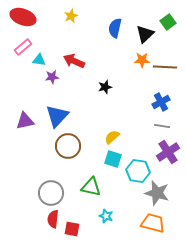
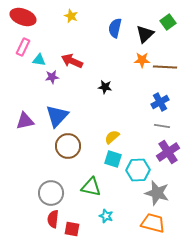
yellow star: rotated 24 degrees counterclockwise
pink rectangle: rotated 24 degrees counterclockwise
red arrow: moved 2 px left
black star: rotated 24 degrees clockwise
blue cross: moved 1 px left
cyan hexagon: moved 1 px up; rotated 10 degrees counterclockwise
